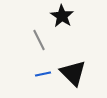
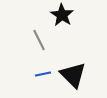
black star: moved 1 px up
black triangle: moved 2 px down
